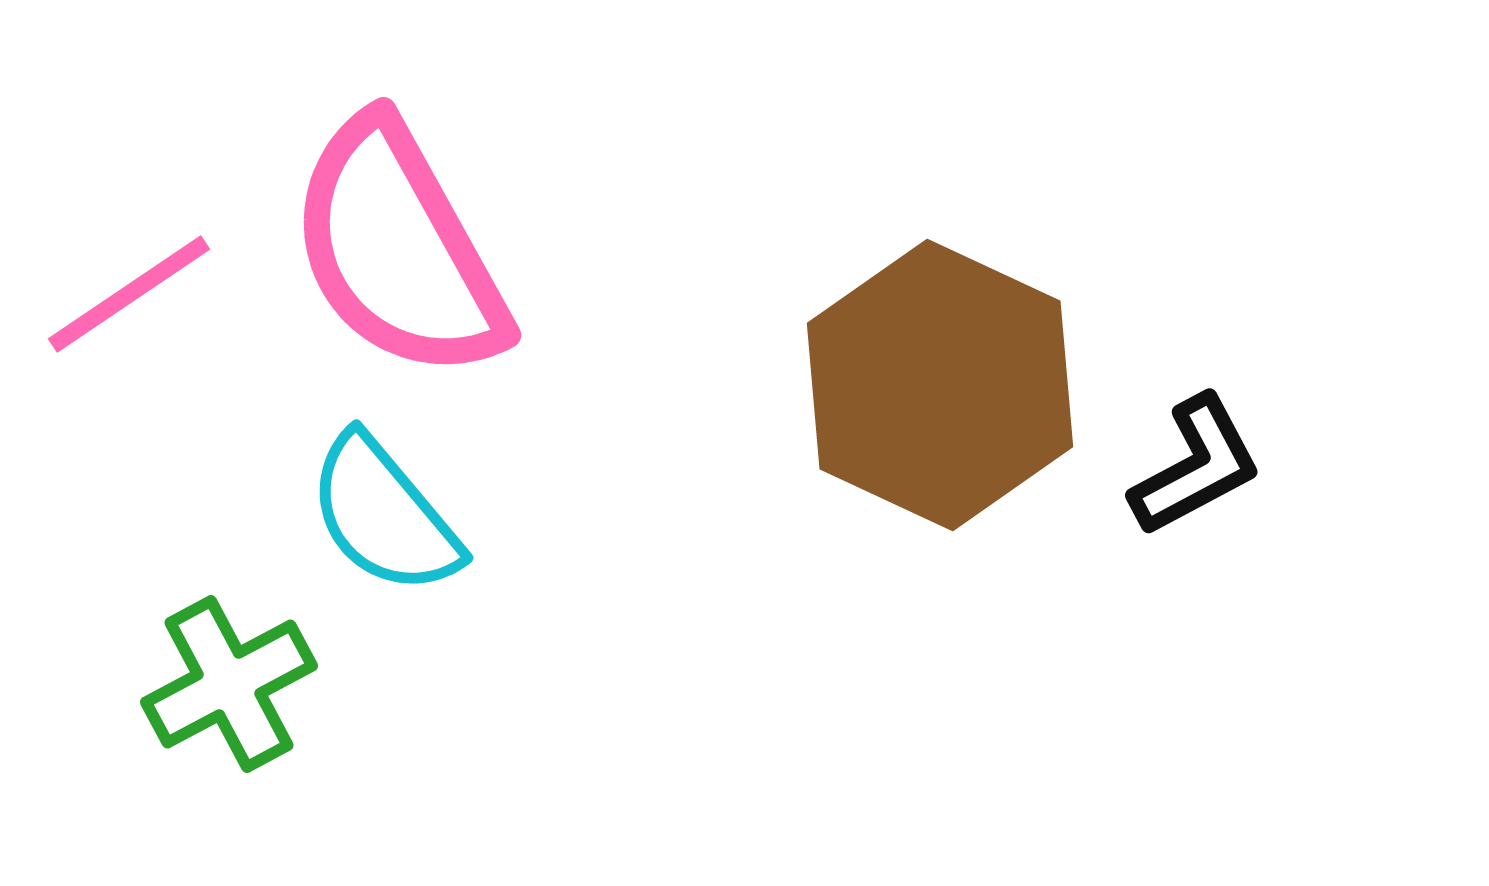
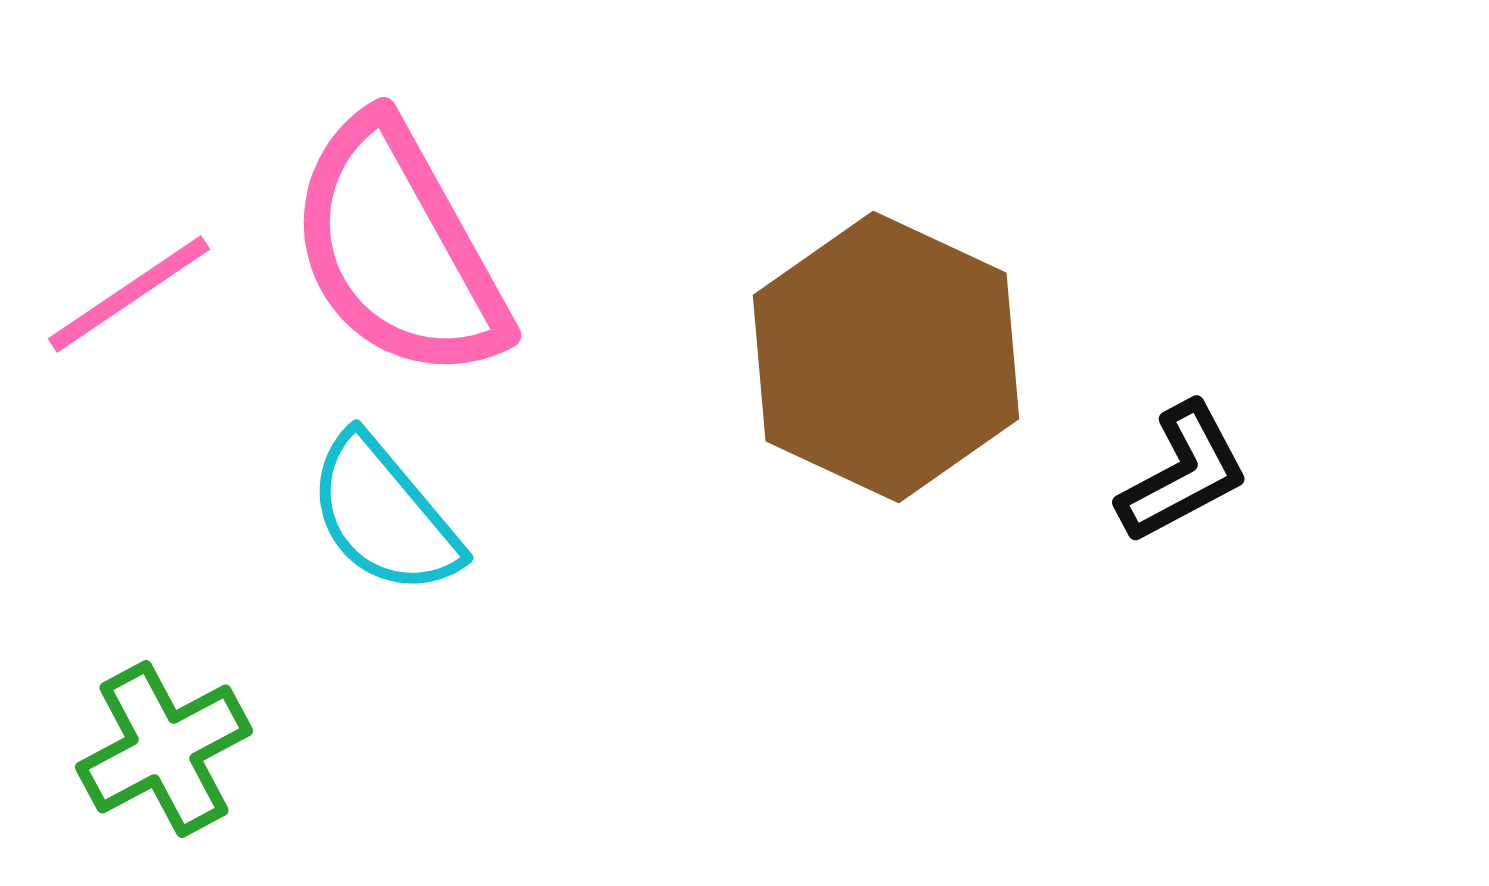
brown hexagon: moved 54 px left, 28 px up
black L-shape: moved 13 px left, 7 px down
green cross: moved 65 px left, 65 px down
